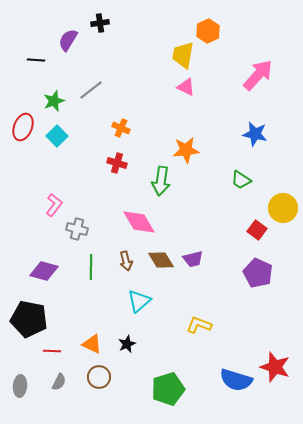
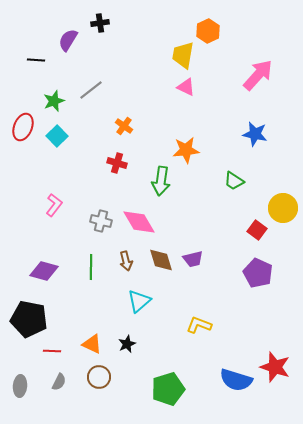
orange cross: moved 3 px right, 2 px up; rotated 12 degrees clockwise
green trapezoid: moved 7 px left, 1 px down
gray cross: moved 24 px right, 8 px up
brown diamond: rotated 16 degrees clockwise
